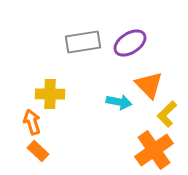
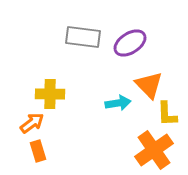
gray rectangle: moved 5 px up; rotated 16 degrees clockwise
cyan arrow: moved 1 px left, 1 px down; rotated 20 degrees counterclockwise
yellow L-shape: rotated 48 degrees counterclockwise
orange arrow: moved 1 px down; rotated 70 degrees clockwise
orange rectangle: rotated 30 degrees clockwise
